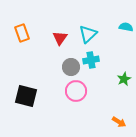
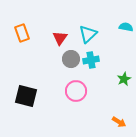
gray circle: moved 8 px up
